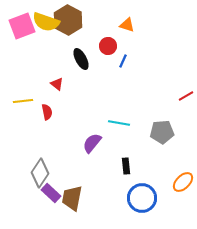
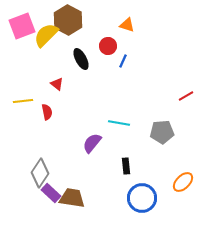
yellow semicircle: moved 13 px down; rotated 116 degrees clockwise
brown trapezoid: rotated 88 degrees clockwise
